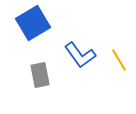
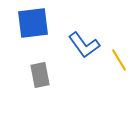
blue square: rotated 24 degrees clockwise
blue L-shape: moved 4 px right, 10 px up
